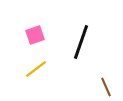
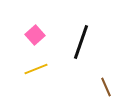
pink square: rotated 24 degrees counterclockwise
yellow line: rotated 15 degrees clockwise
